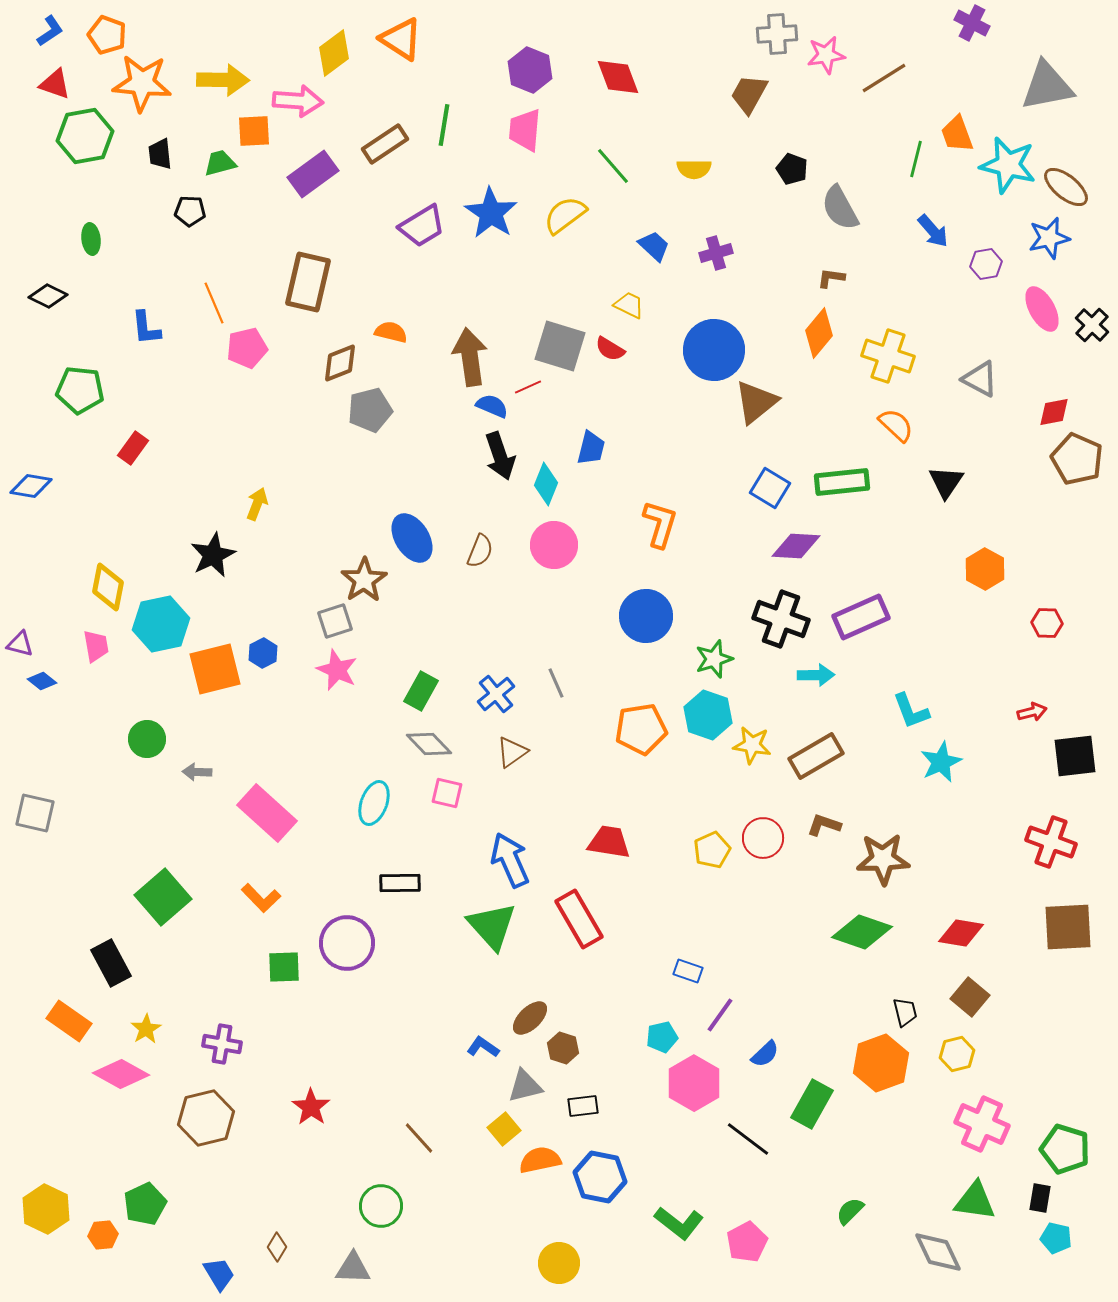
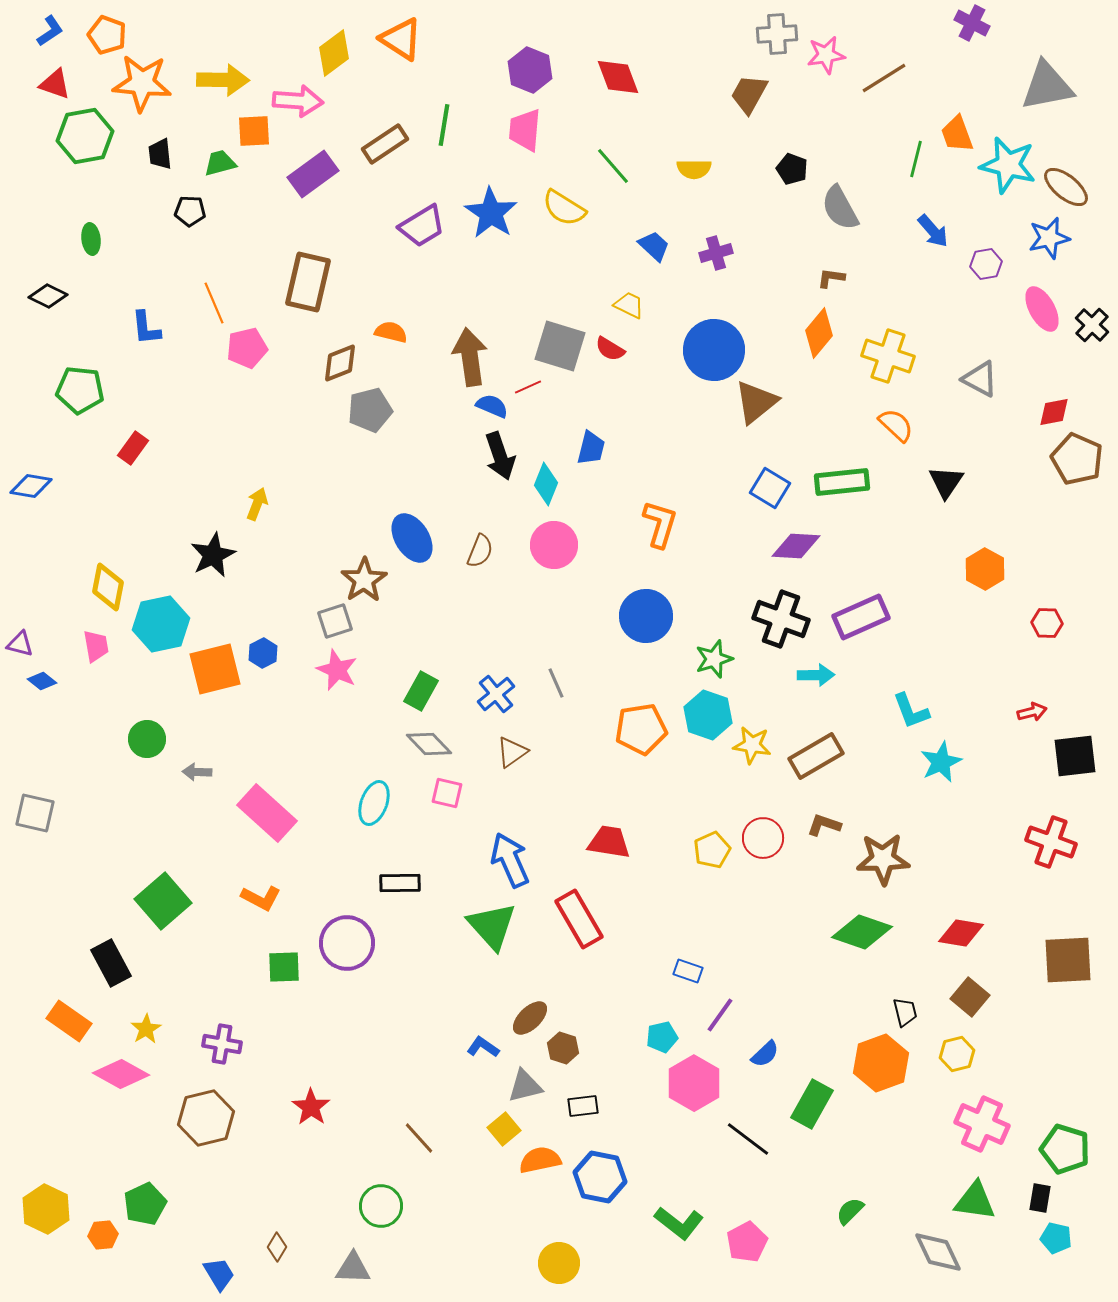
yellow semicircle at (565, 215): moved 1 px left, 7 px up; rotated 111 degrees counterclockwise
green square at (163, 897): moved 4 px down
orange L-shape at (261, 898): rotated 18 degrees counterclockwise
brown square at (1068, 927): moved 33 px down
